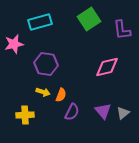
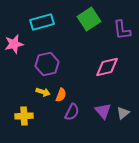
cyan rectangle: moved 2 px right
purple hexagon: moved 1 px right; rotated 20 degrees counterclockwise
yellow cross: moved 1 px left, 1 px down
